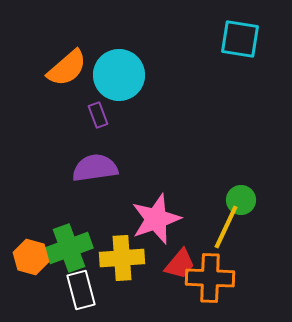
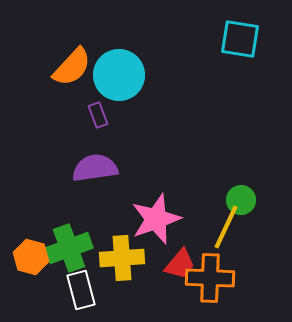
orange semicircle: moved 5 px right, 1 px up; rotated 6 degrees counterclockwise
